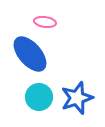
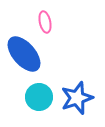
pink ellipse: rotated 70 degrees clockwise
blue ellipse: moved 6 px left
